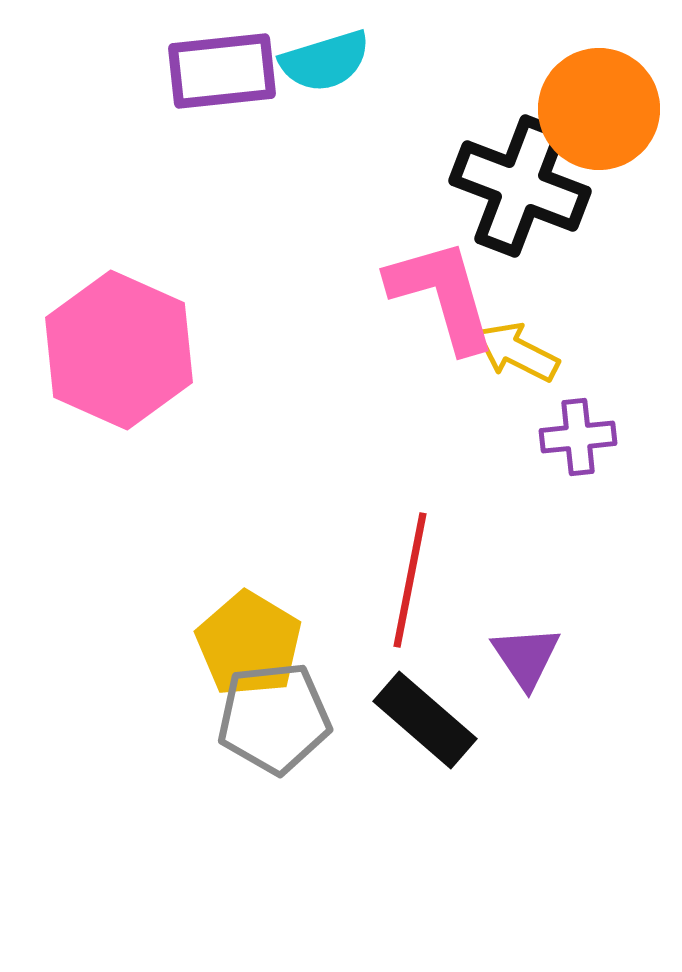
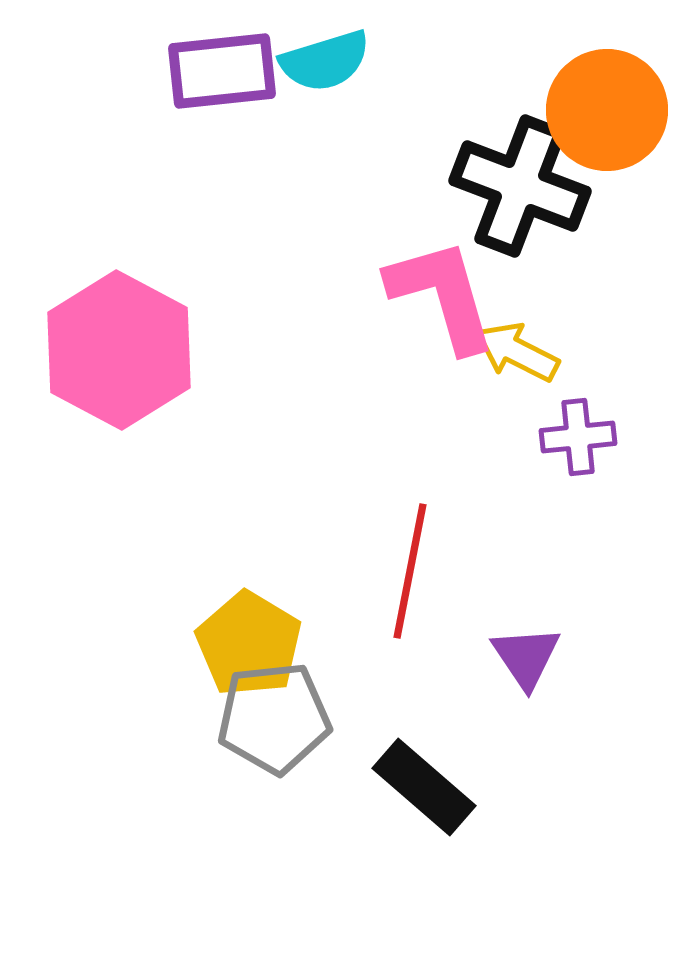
orange circle: moved 8 px right, 1 px down
pink hexagon: rotated 4 degrees clockwise
red line: moved 9 px up
black rectangle: moved 1 px left, 67 px down
